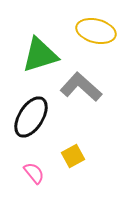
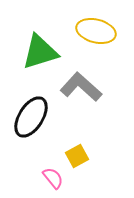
green triangle: moved 3 px up
yellow square: moved 4 px right
pink semicircle: moved 19 px right, 5 px down
